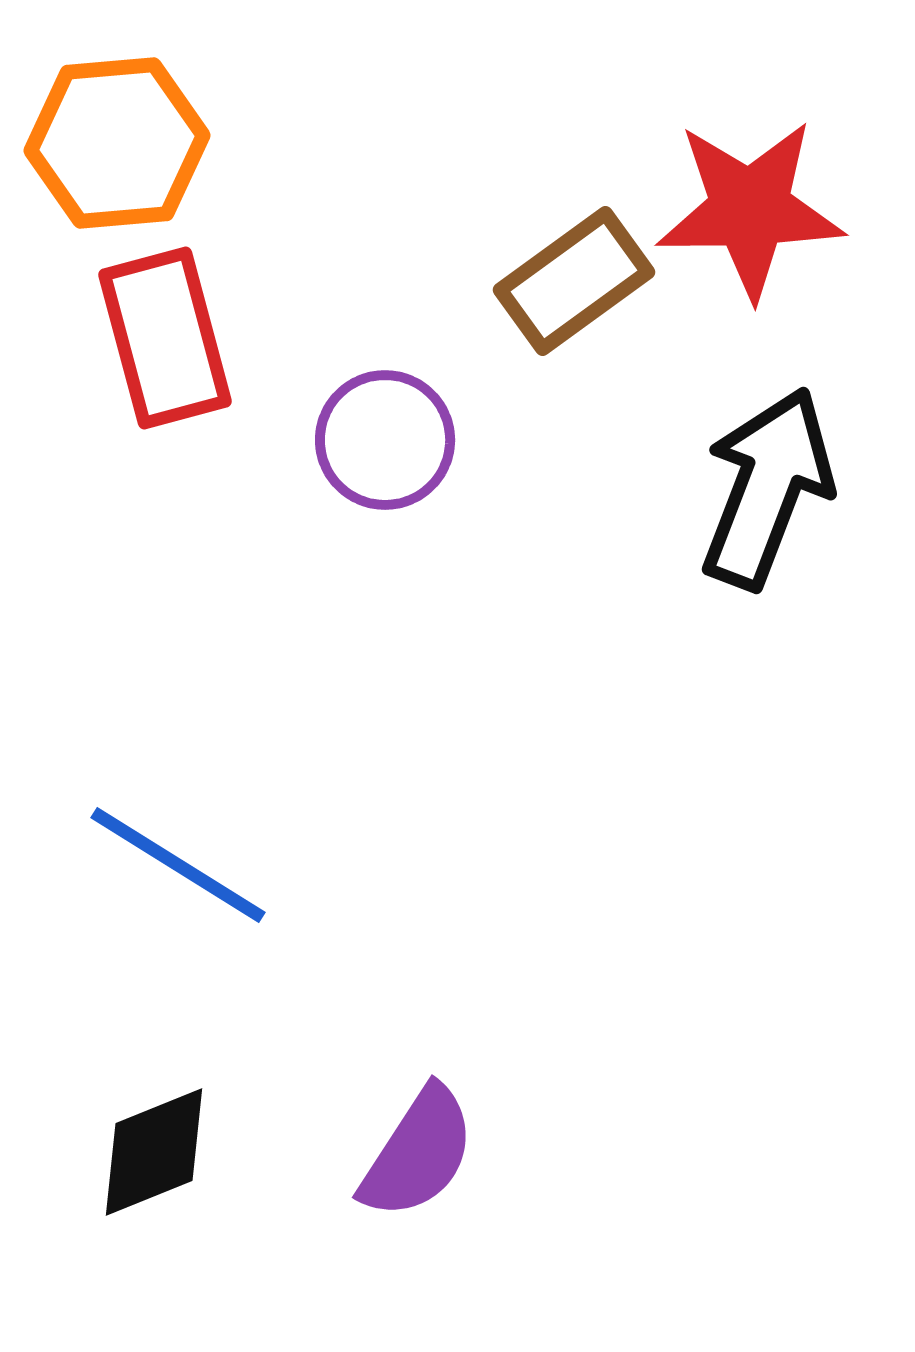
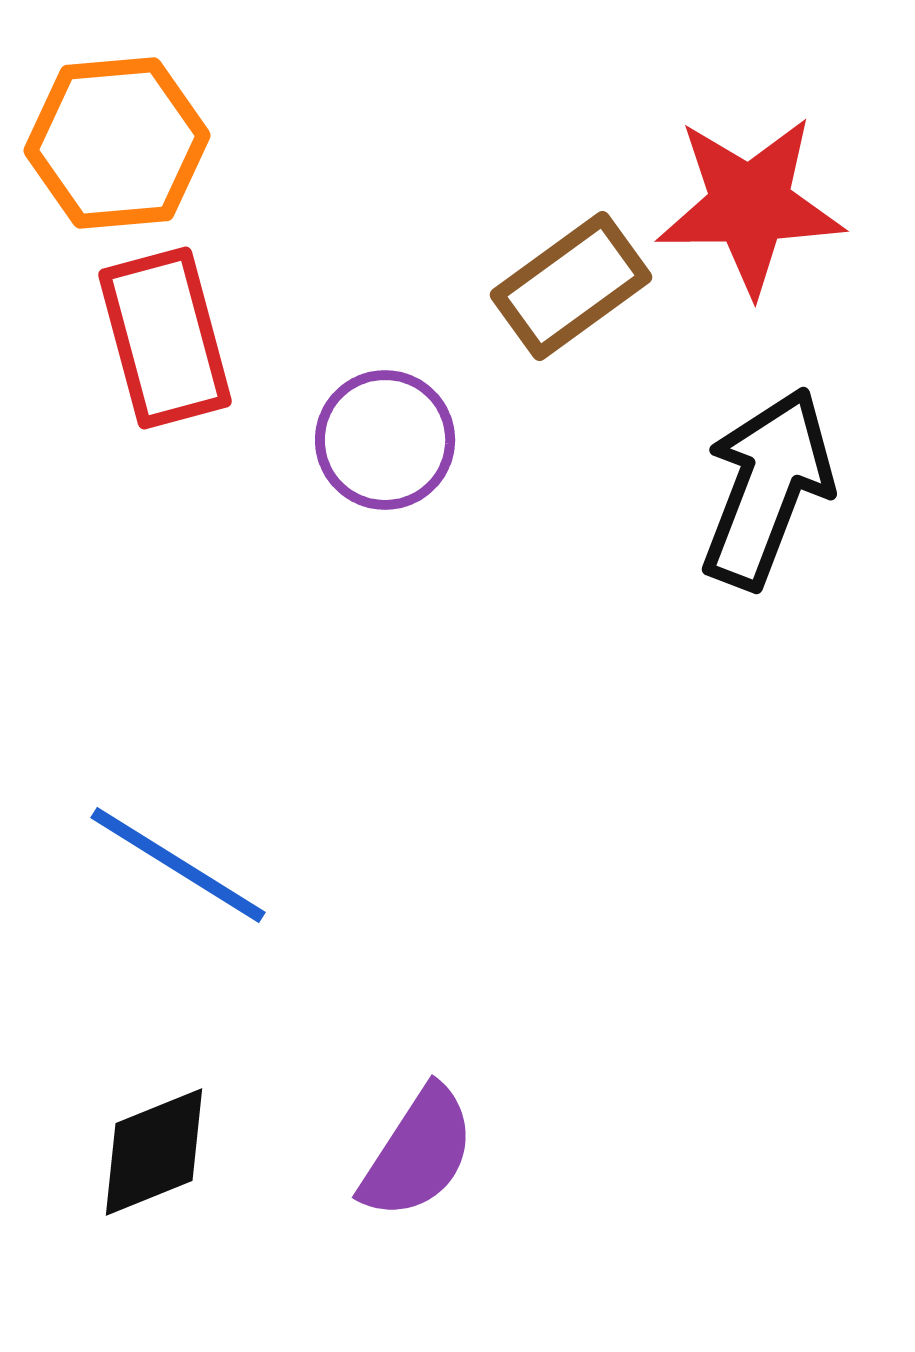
red star: moved 4 px up
brown rectangle: moved 3 px left, 5 px down
